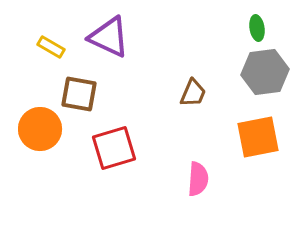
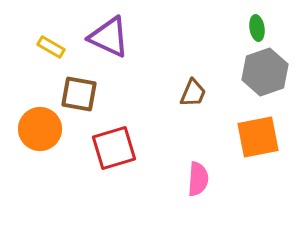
gray hexagon: rotated 12 degrees counterclockwise
